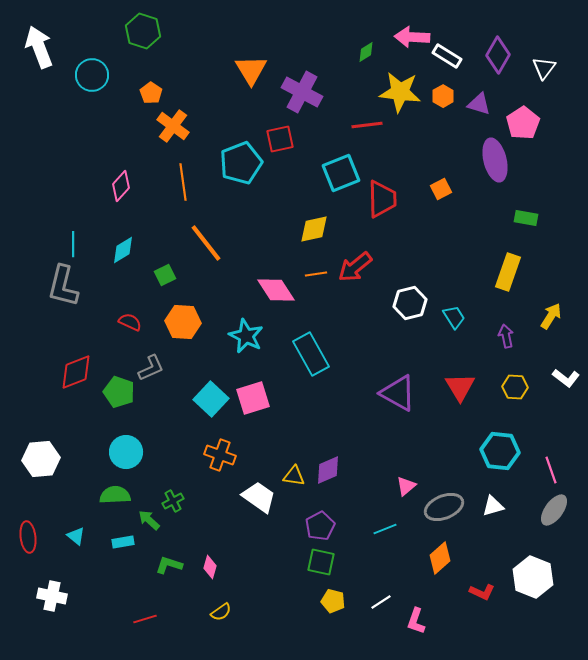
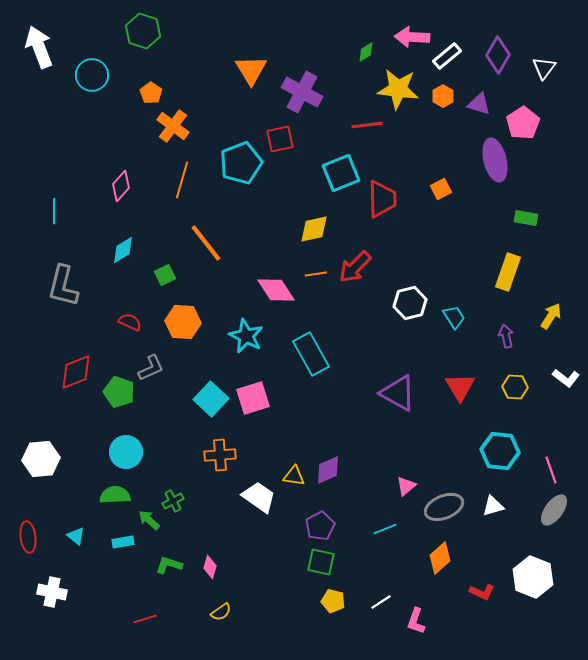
white rectangle at (447, 56): rotated 72 degrees counterclockwise
yellow star at (400, 92): moved 2 px left, 3 px up
orange line at (183, 182): moved 1 px left, 2 px up; rotated 24 degrees clockwise
cyan line at (73, 244): moved 19 px left, 33 px up
red arrow at (355, 267): rotated 6 degrees counterclockwise
orange cross at (220, 455): rotated 24 degrees counterclockwise
white cross at (52, 596): moved 4 px up
